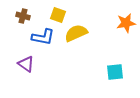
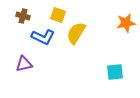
yellow semicircle: rotated 35 degrees counterclockwise
blue L-shape: rotated 15 degrees clockwise
purple triangle: moved 2 px left; rotated 48 degrees counterclockwise
